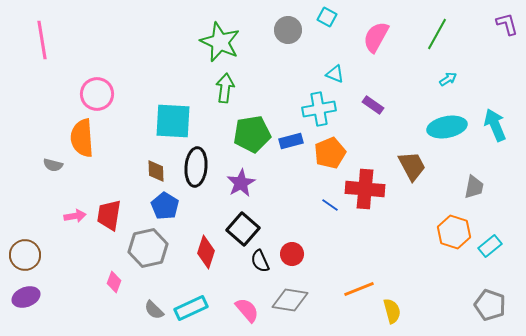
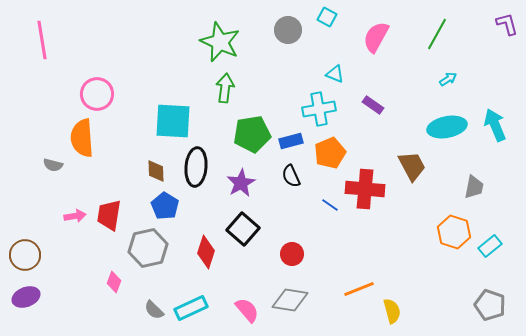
black semicircle at (260, 261): moved 31 px right, 85 px up
